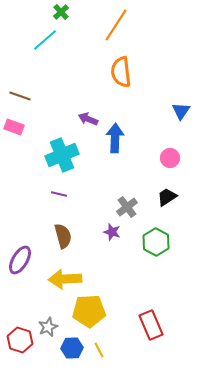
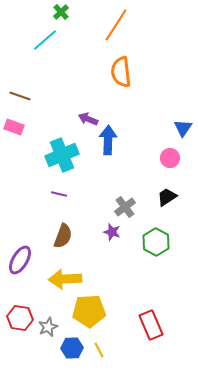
blue triangle: moved 2 px right, 17 px down
blue arrow: moved 7 px left, 2 px down
gray cross: moved 2 px left
brown semicircle: rotated 35 degrees clockwise
red hexagon: moved 22 px up; rotated 10 degrees counterclockwise
